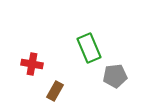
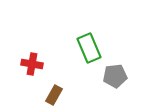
brown rectangle: moved 1 px left, 4 px down
